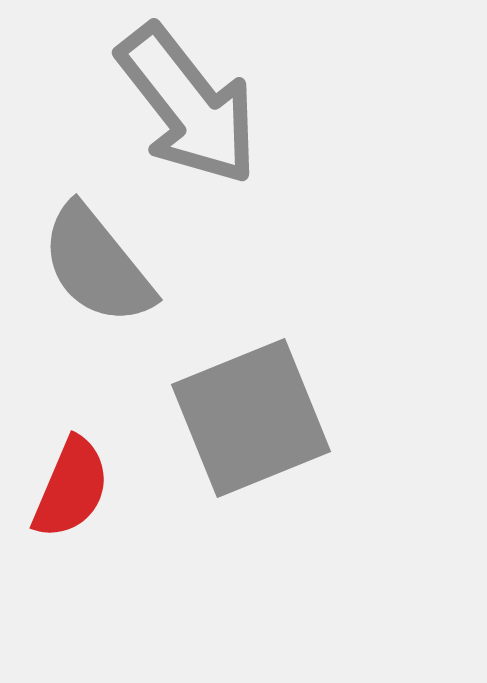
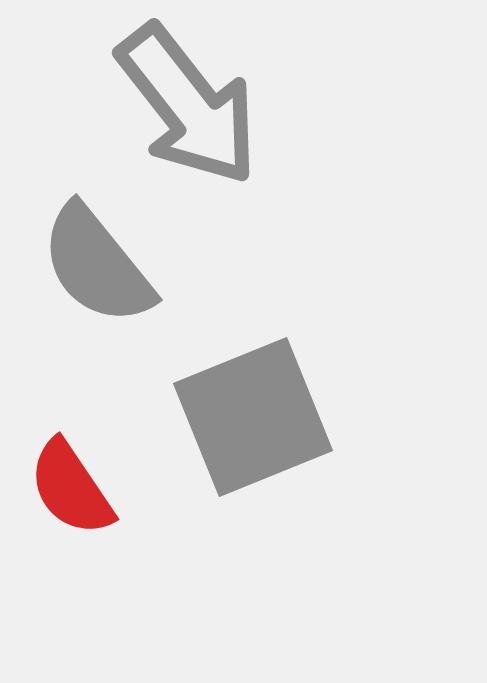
gray square: moved 2 px right, 1 px up
red semicircle: rotated 123 degrees clockwise
